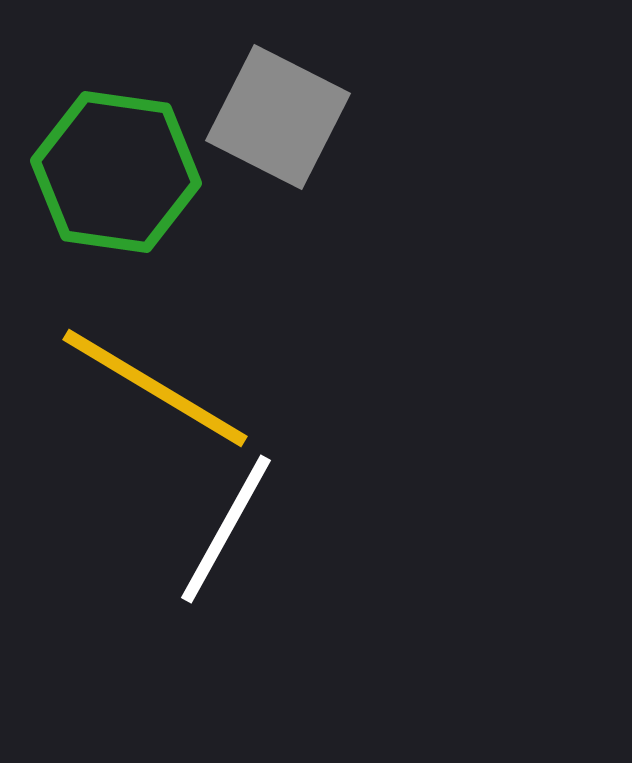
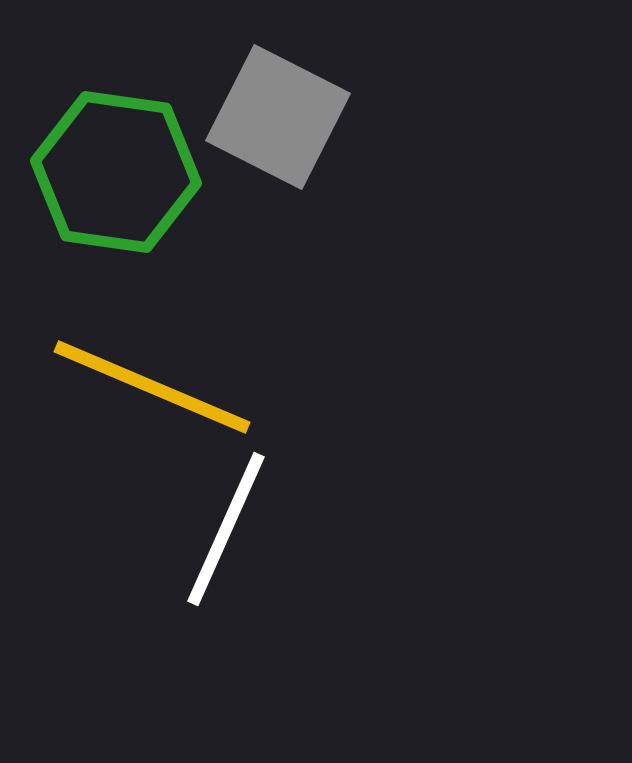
yellow line: moved 3 px left, 1 px up; rotated 8 degrees counterclockwise
white line: rotated 5 degrees counterclockwise
